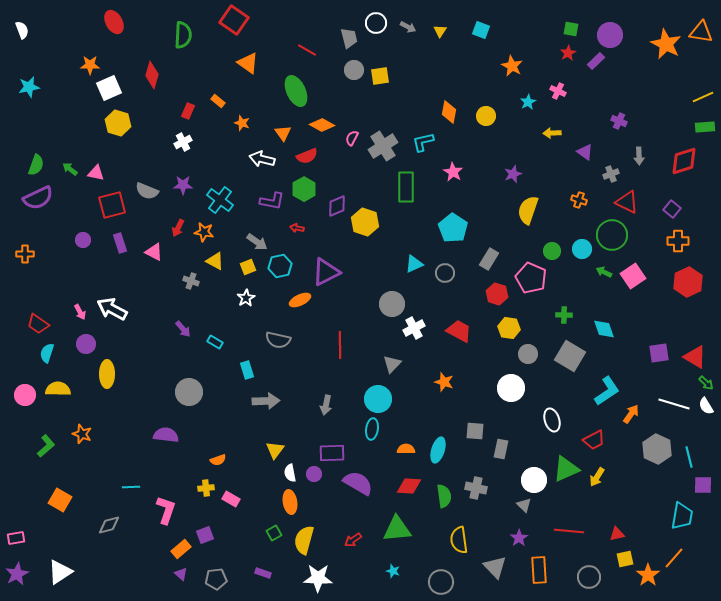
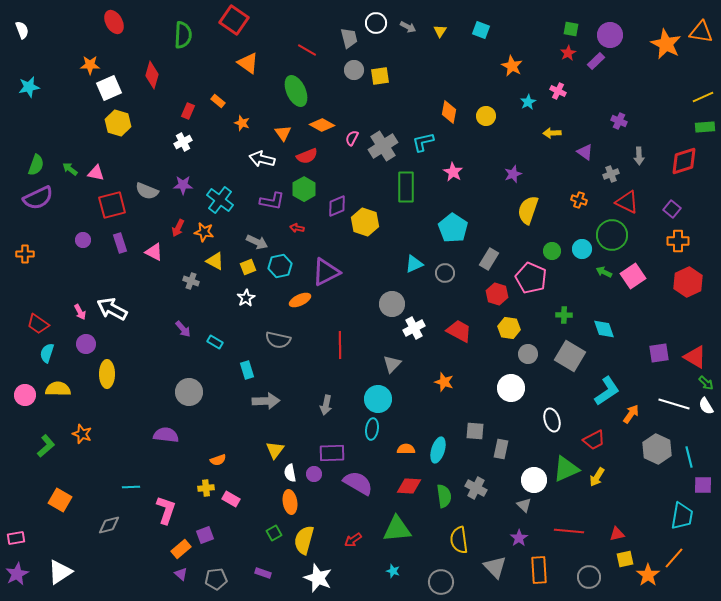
gray arrow at (257, 242): rotated 10 degrees counterclockwise
gray cross at (476, 488): rotated 15 degrees clockwise
white star at (318, 578): rotated 20 degrees clockwise
